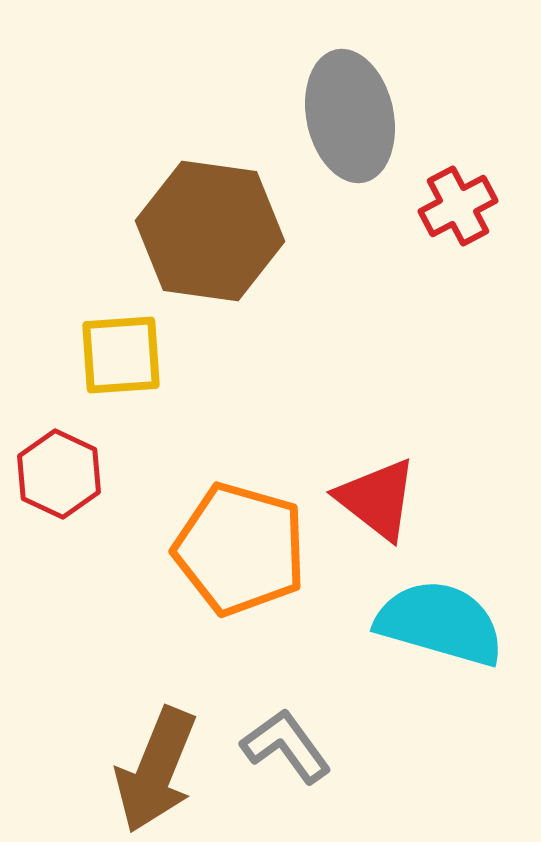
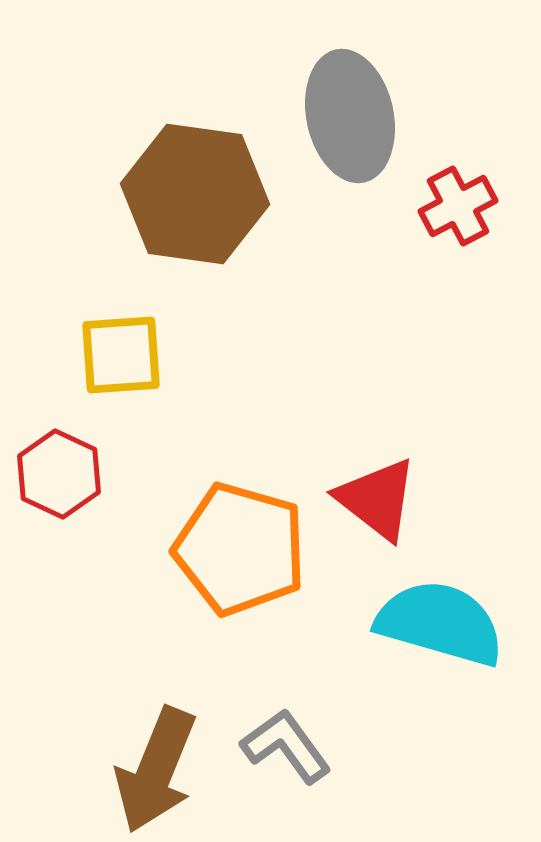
brown hexagon: moved 15 px left, 37 px up
